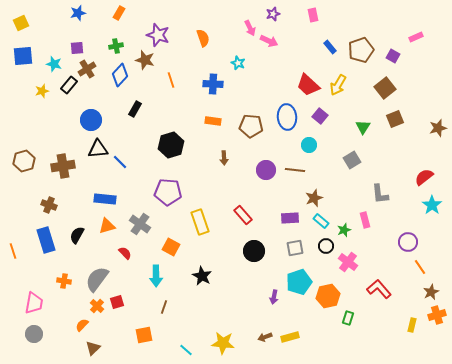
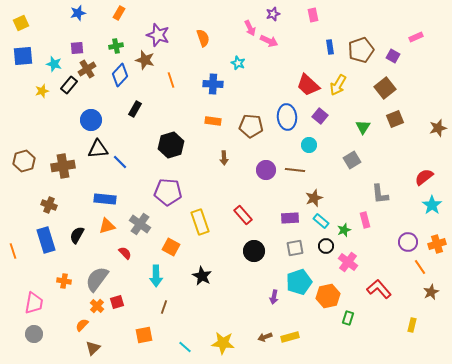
blue rectangle at (330, 47): rotated 32 degrees clockwise
orange cross at (437, 315): moved 71 px up
cyan line at (186, 350): moved 1 px left, 3 px up
